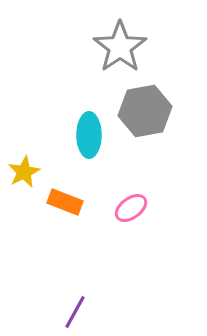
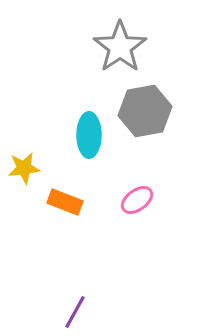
yellow star: moved 4 px up; rotated 20 degrees clockwise
pink ellipse: moved 6 px right, 8 px up
